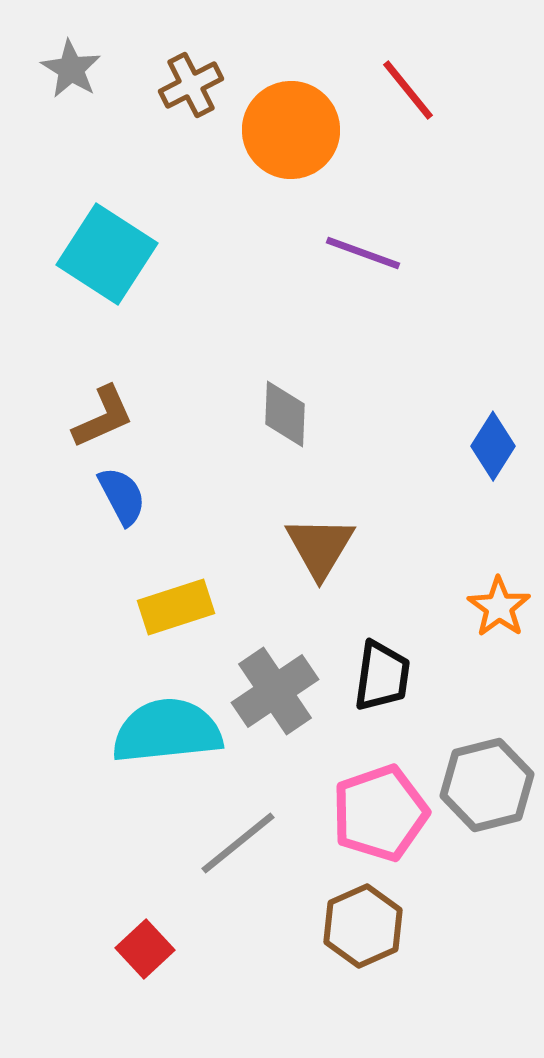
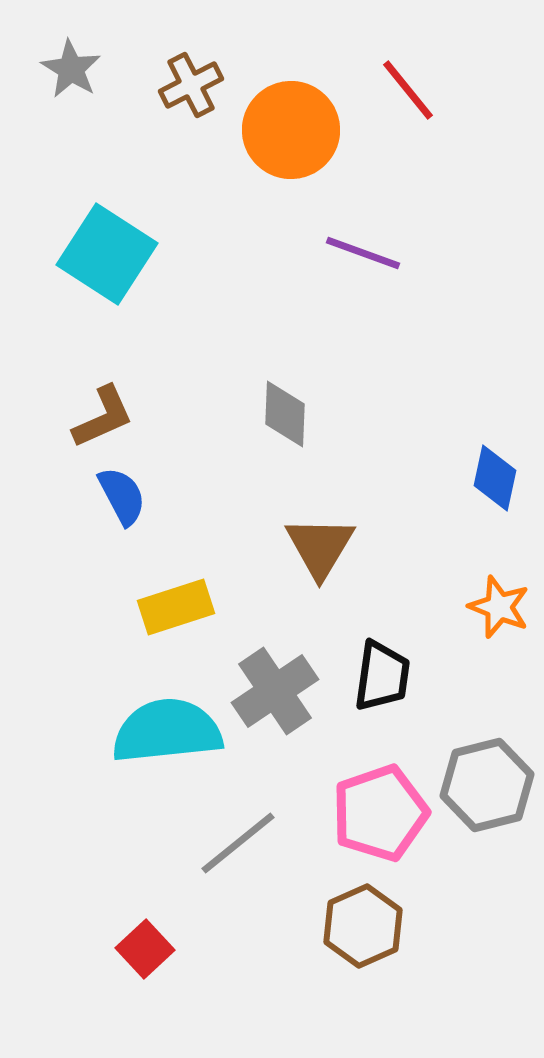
blue diamond: moved 2 px right, 32 px down; rotated 20 degrees counterclockwise
orange star: rotated 14 degrees counterclockwise
